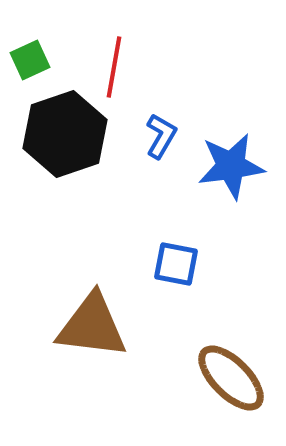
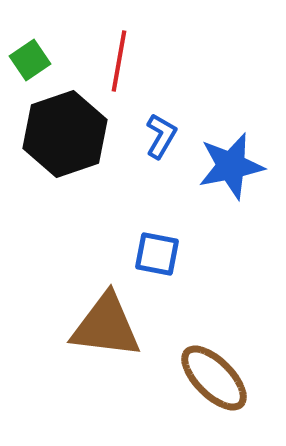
green square: rotated 9 degrees counterclockwise
red line: moved 5 px right, 6 px up
blue star: rotated 4 degrees counterclockwise
blue square: moved 19 px left, 10 px up
brown triangle: moved 14 px right
brown ellipse: moved 17 px left
